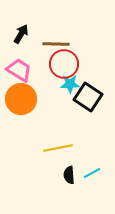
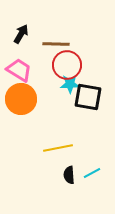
red circle: moved 3 px right, 1 px down
black square: rotated 24 degrees counterclockwise
